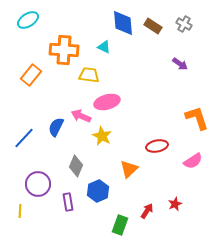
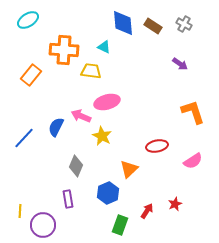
yellow trapezoid: moved 2 px right, 4 px up
orange L-shape: moved 4 px left, 6 px up
purple circle: moved 5 px right, 41 px down
blue hexagon: moved 10 px right, 2 px down
purple rectangle: moved 3 px up
